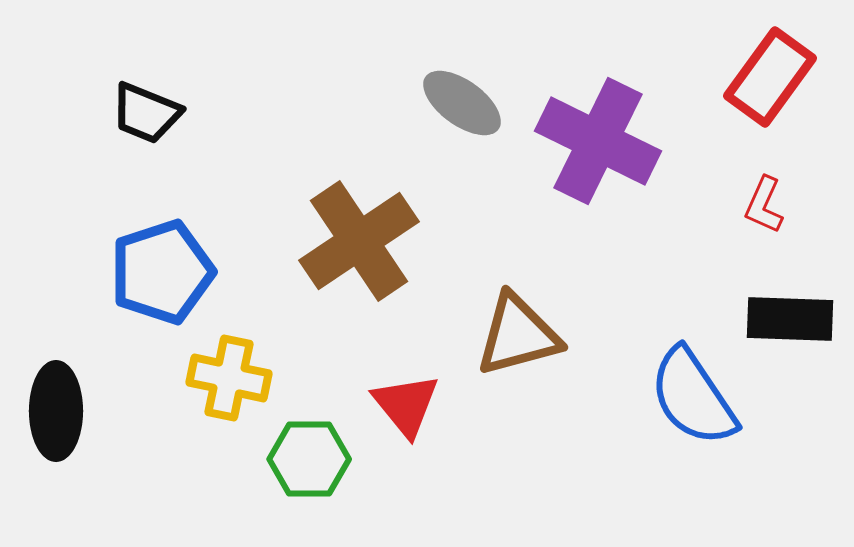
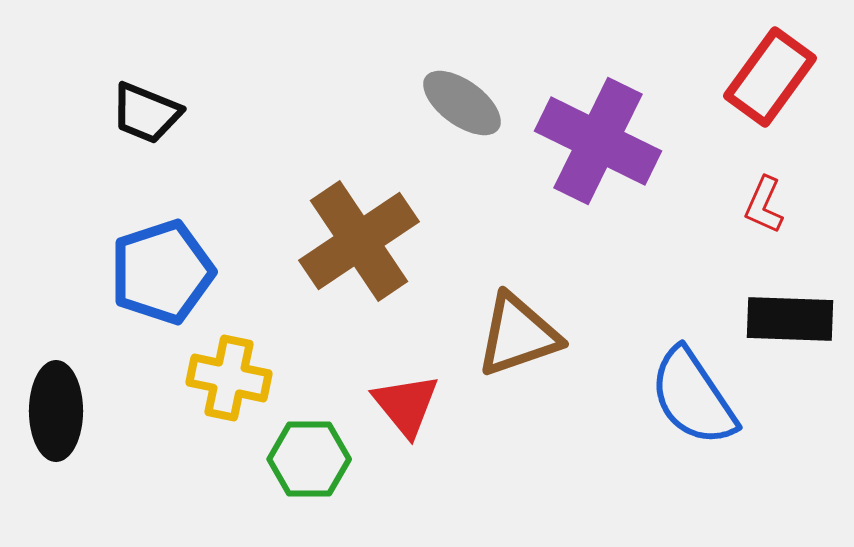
brown triangle: rotated 4 degrees counterclockwise
